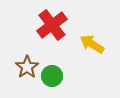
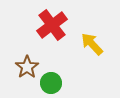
yellow arrow: rotated 15 degrees clockwise
green circle: moved 1 px left, 7 px down
